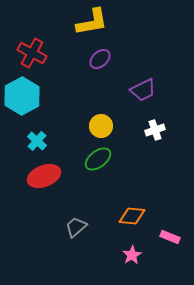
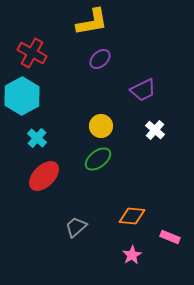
white cross: rotated 30 degrees counterclockwise
cyan cross: moved 3 px up
red ellipse: rotated 24 degrees counterclockwise
